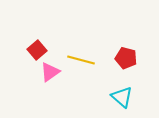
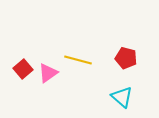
red square: moved 14 px left, 19 px down
yellow line: moved 3 px left
pink triangle: moved 2 px left, 1 px down
